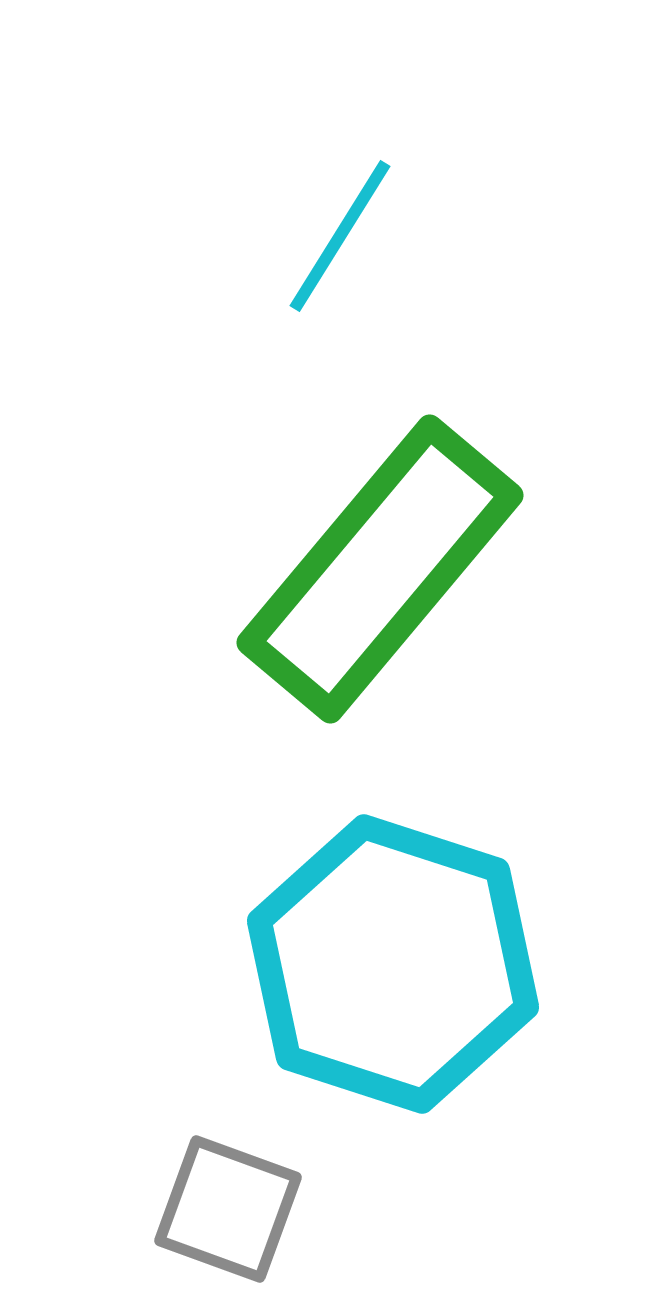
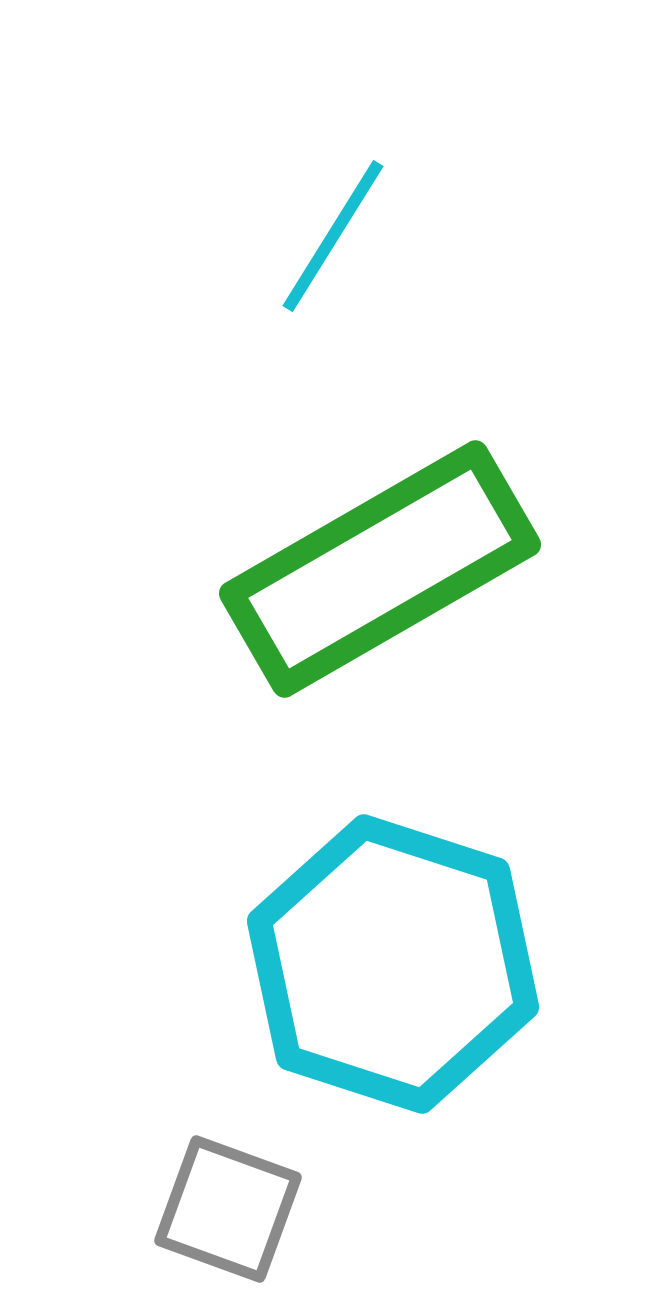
cyan line: moved 7 px left
green rectangle: rotated 20 degrees clockwise
